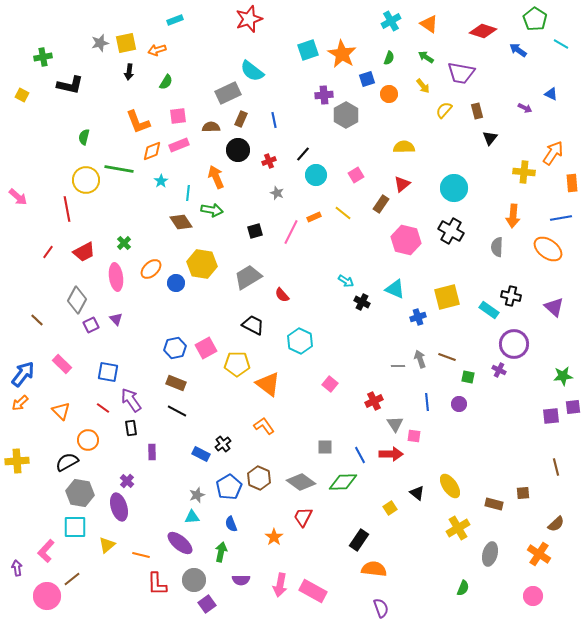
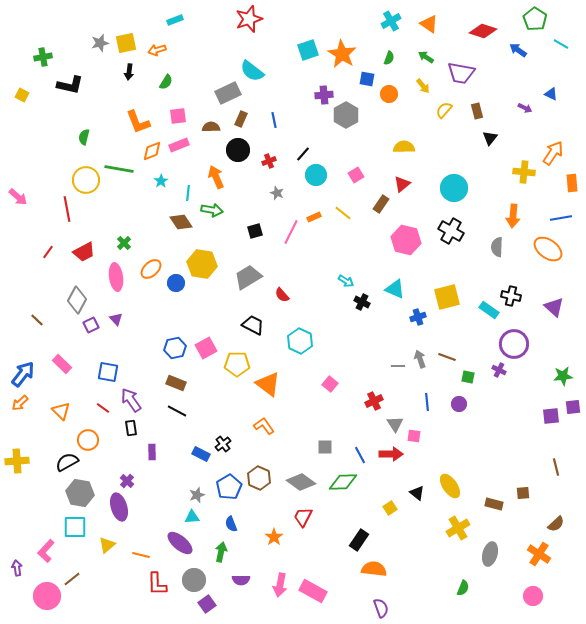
blue square at (367, 79): rotated 28 degrees clockwise
